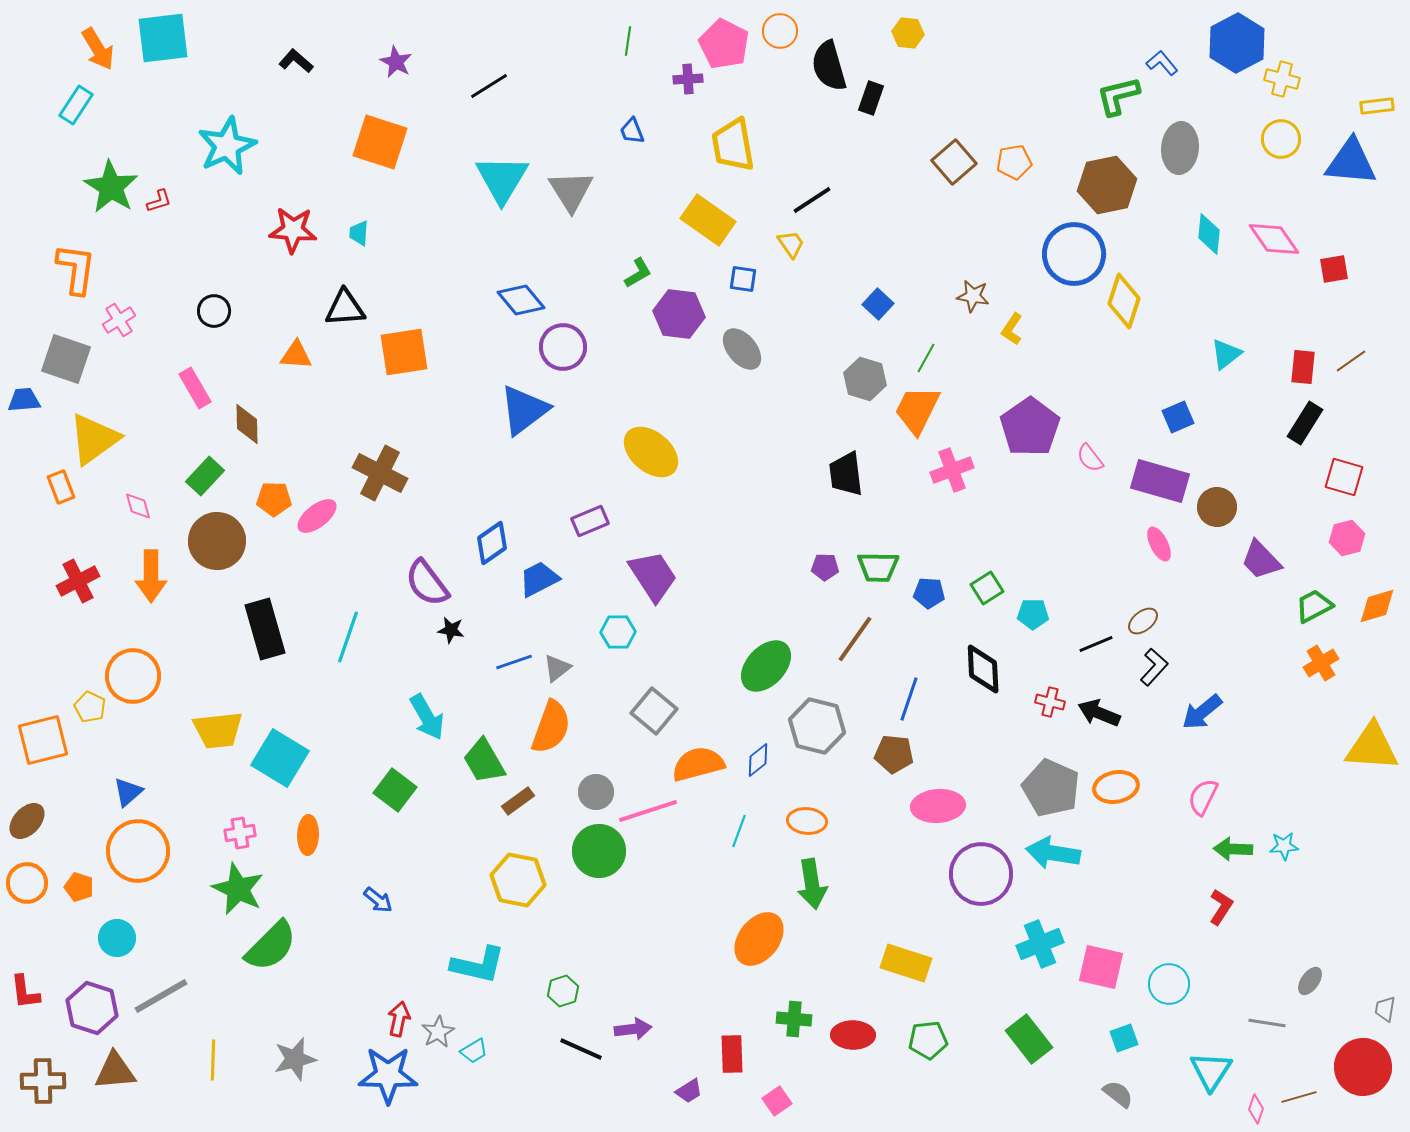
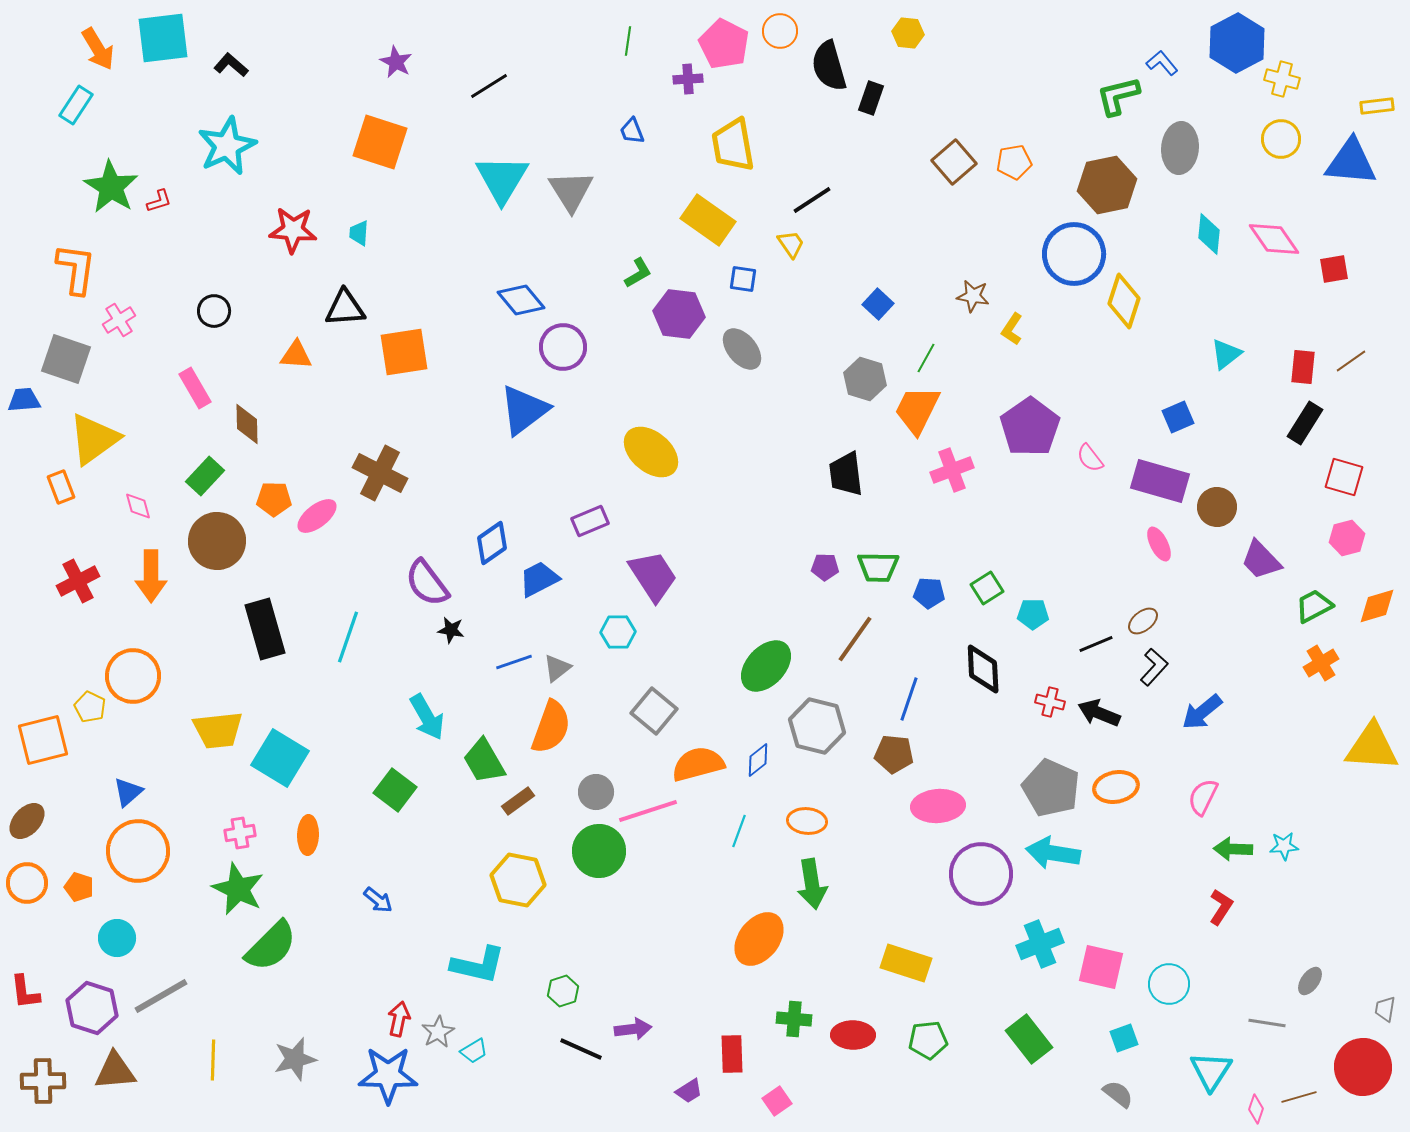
black L-shape at (296, 61): moved 65 px left, 4 px down
